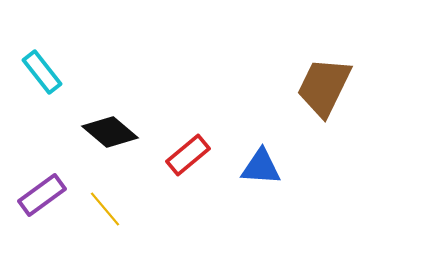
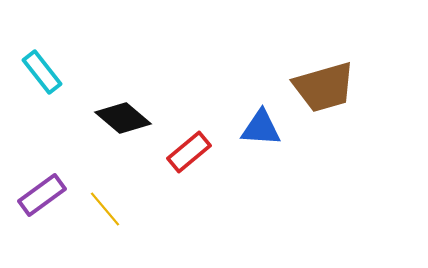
brown trapezoid: rotated 132 degrees counterclockwise
black diamond: moved 13 px right, 14 px up
red rectangle: moved 1 px right, 3 px up
blue triangle: moved 39 px up
